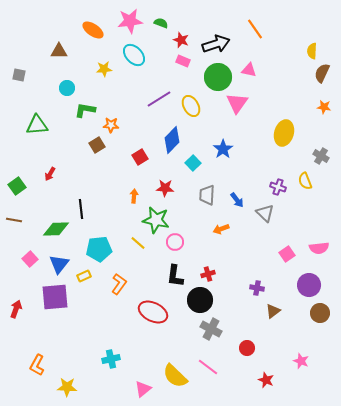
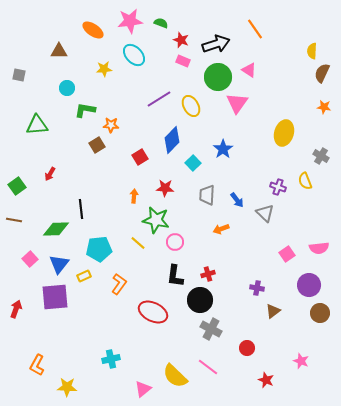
pink triangle at (249, 70): rotated 21 degrees clockwise
